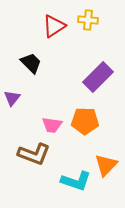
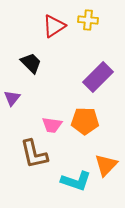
brown L-shape: rotated 56 degrees clockwise
